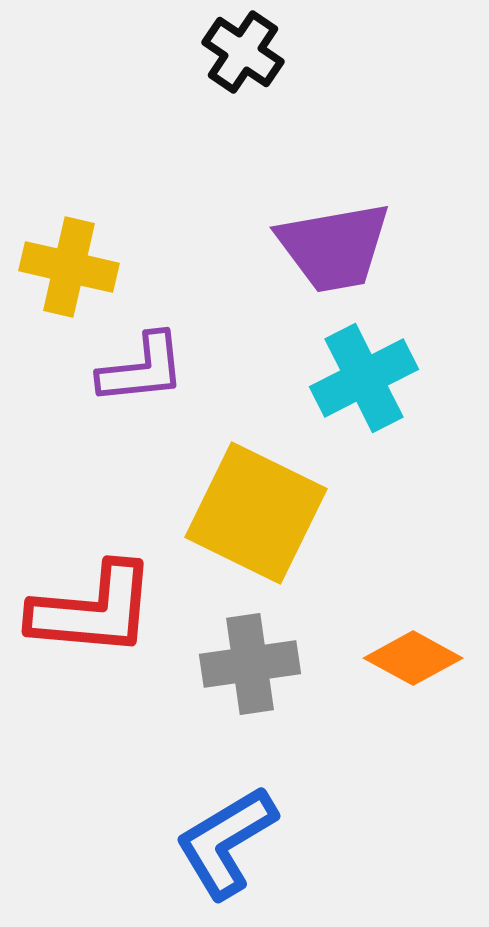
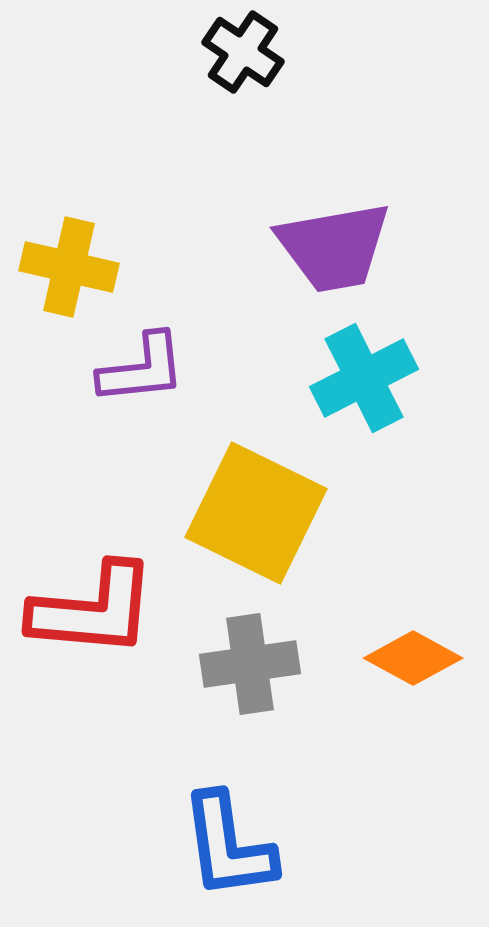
blue L-shape: moved 2 px right, 4 px down; rotated 67 degrees counterclockwise
